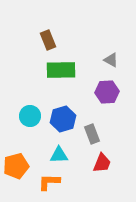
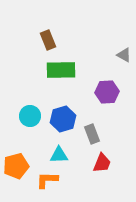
gray triangle: moved 13 px right, 5 px up
orange L-shape: moved 2 px left, 2 px up
